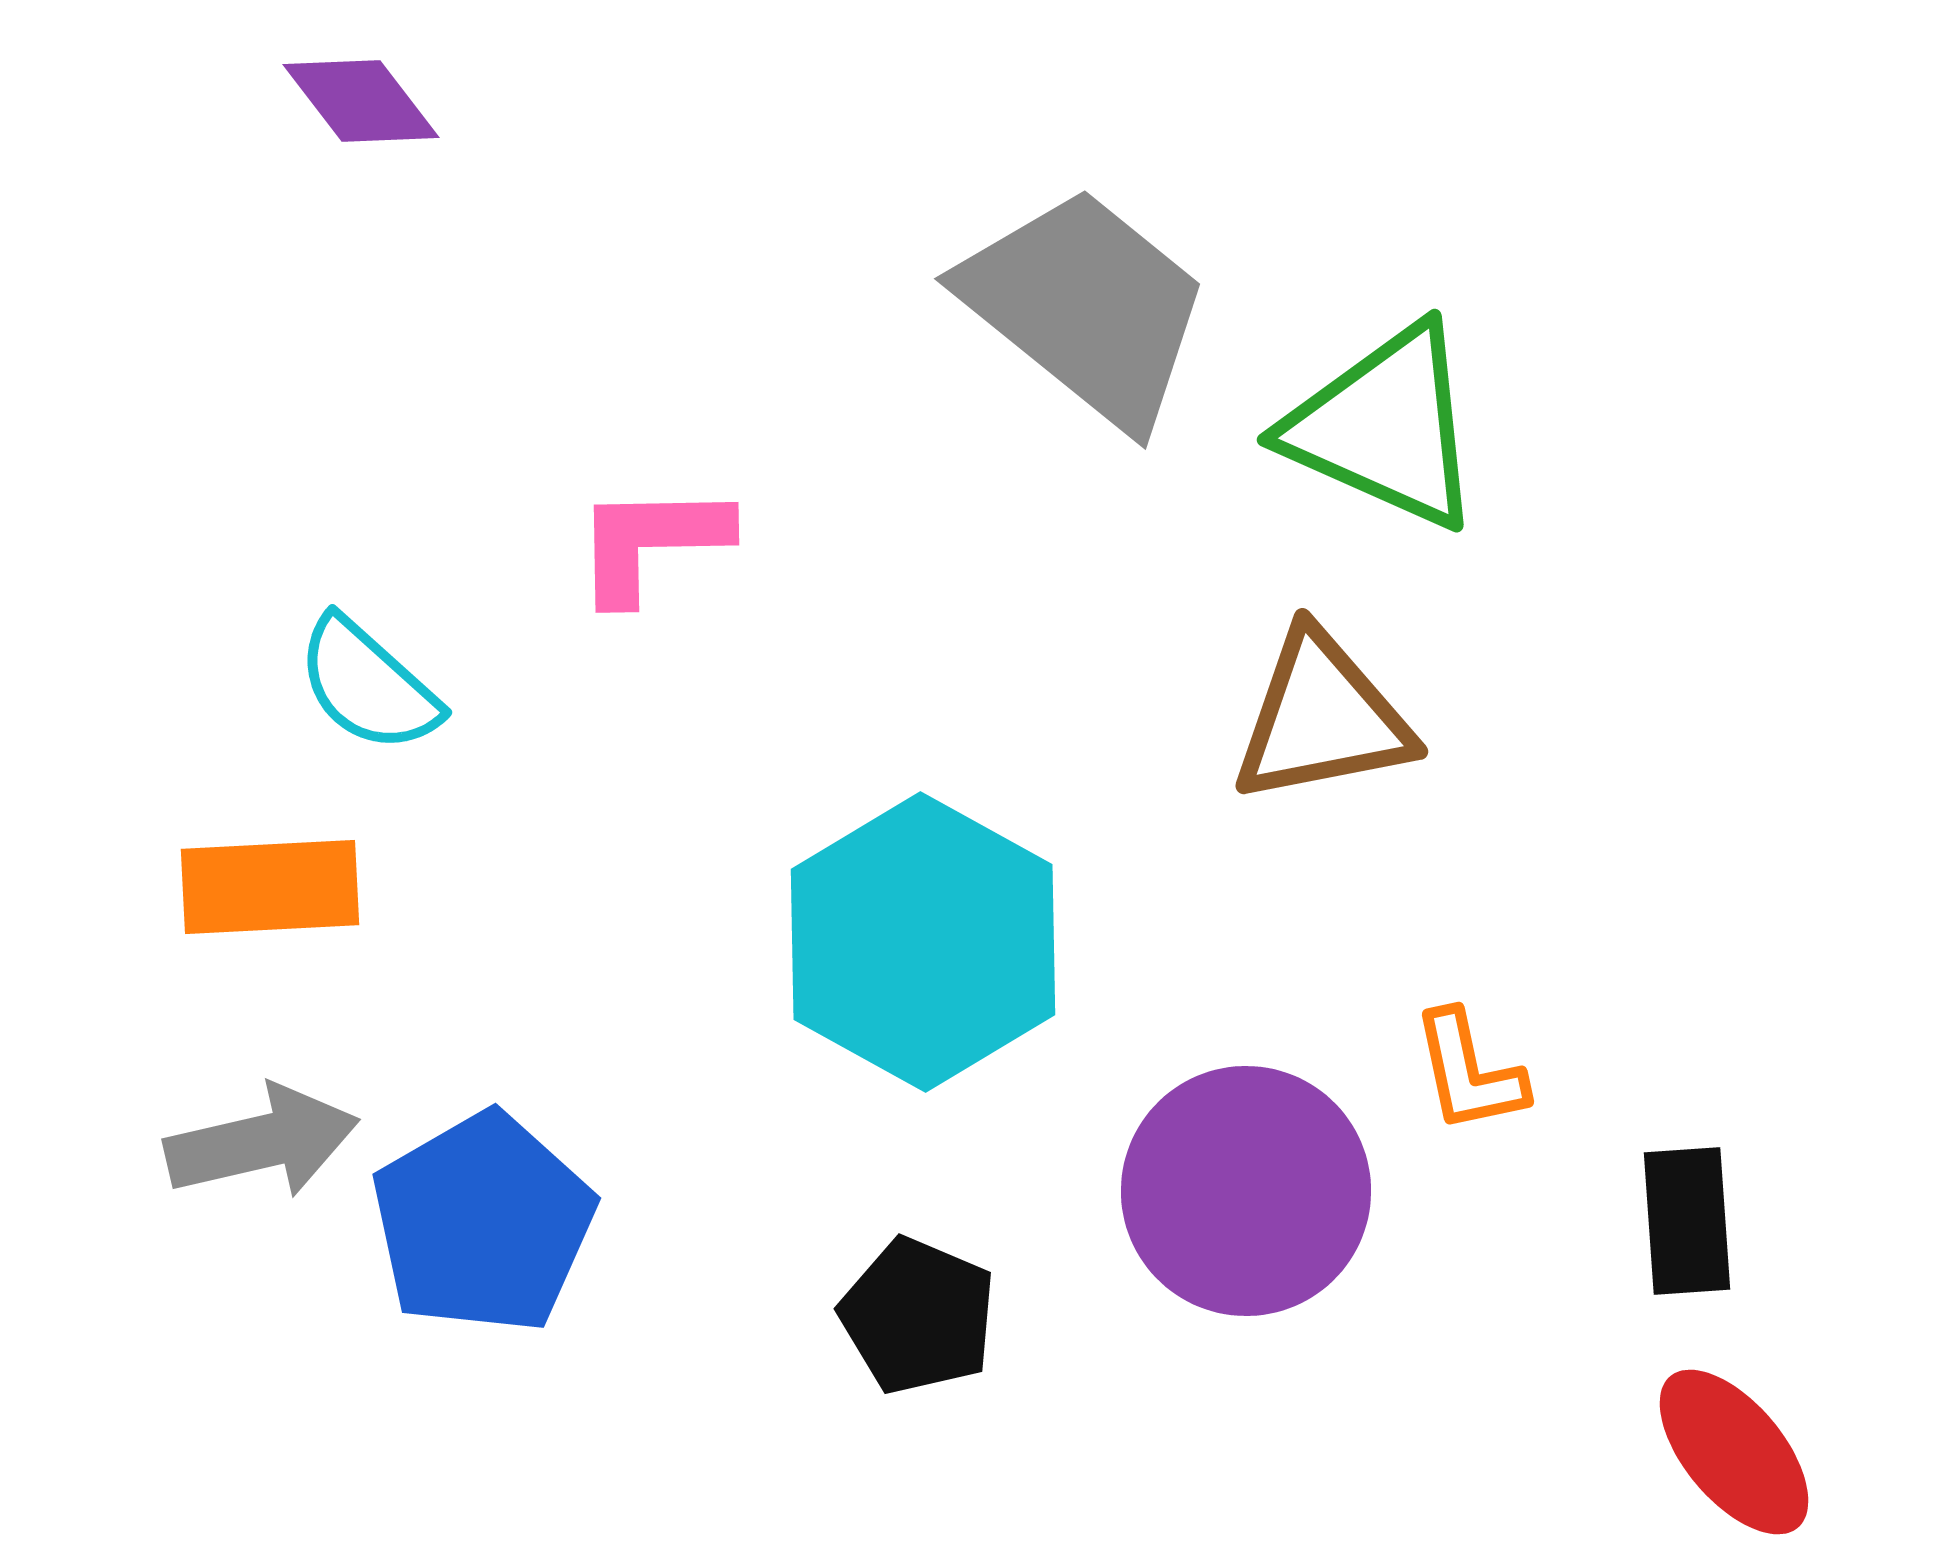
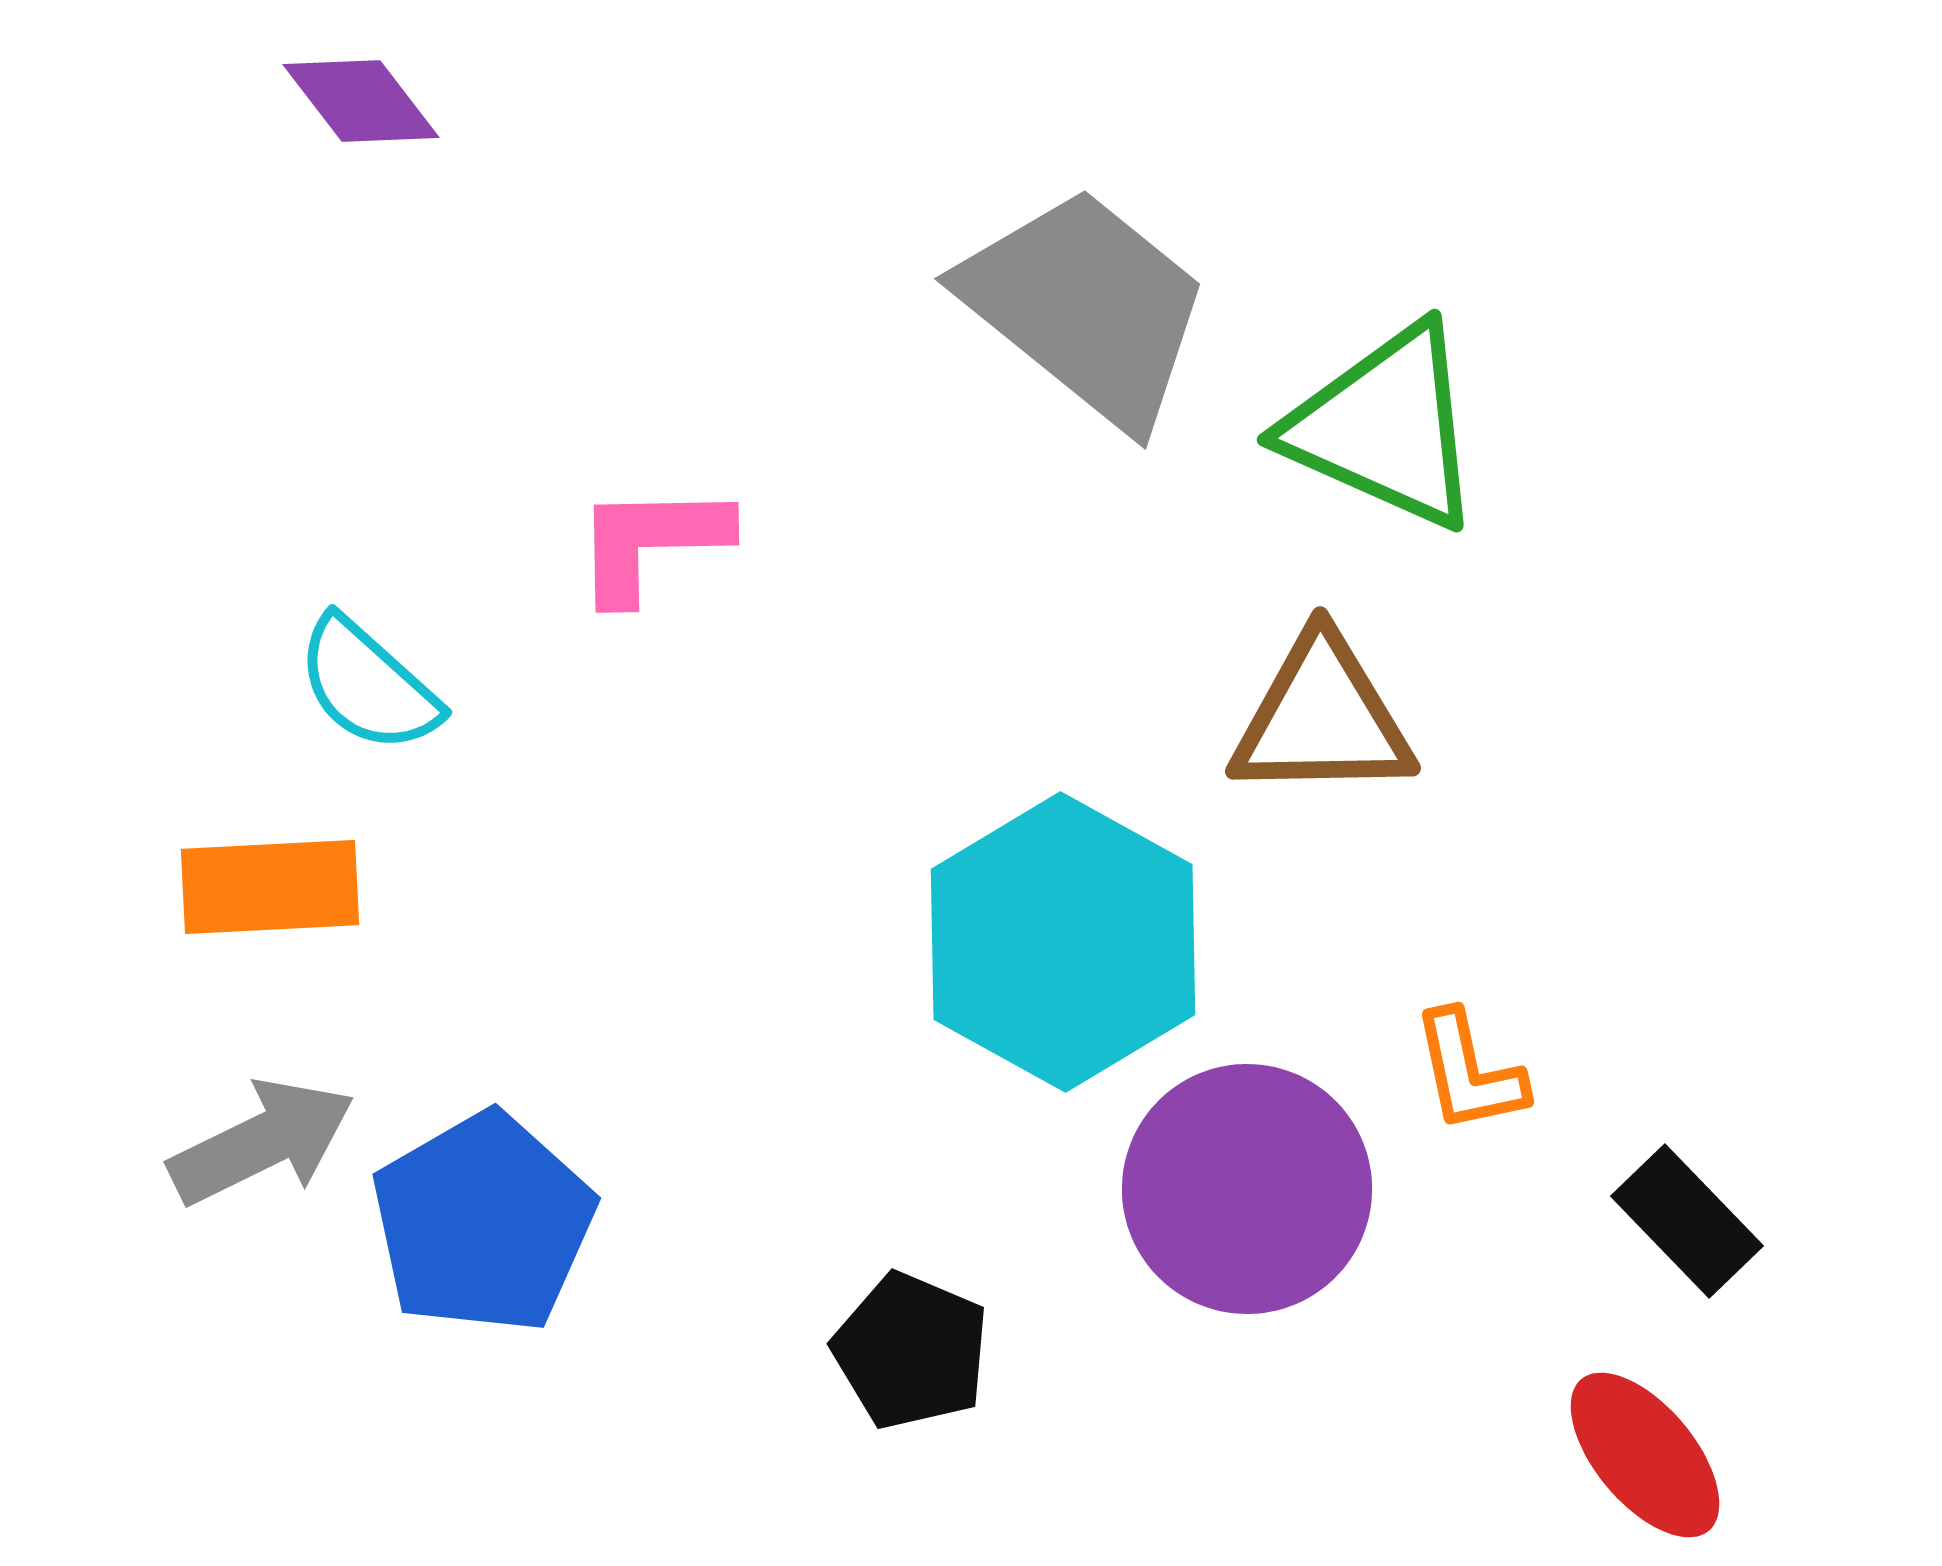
brown triangle: rotated 10 degrees clockwise
cyan hexagon: moved 140 px right
gray arrow: rotated 13 degrees counterclockwise
purple circle: moved 1 px right, 2 px up
black rectangle: rotated 40 degrees counterclockwise
black pentagon: moved 7 px left, 35 px down
red ellipse: moved 89 px left, 3 px down
